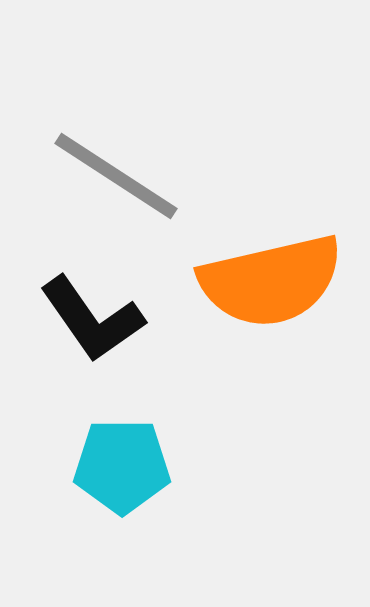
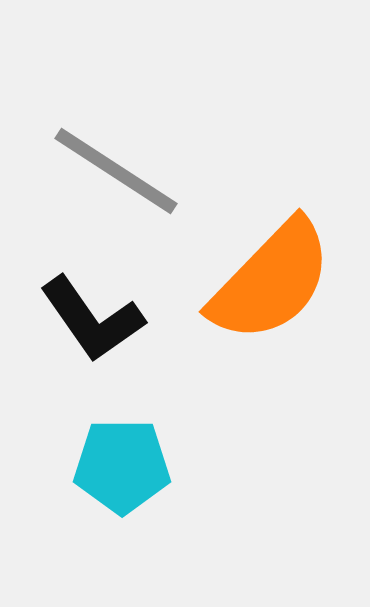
gray line: moved 5 px up
orange semicircle: rotated 33 degrees counterclockwise
